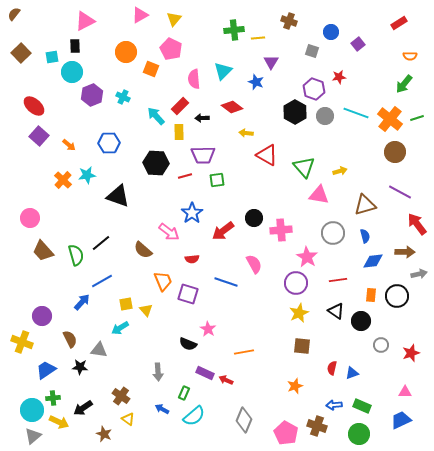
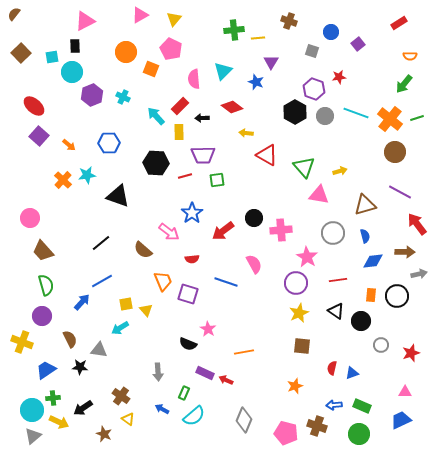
green semicircle at (76, 255): moved 30 px left, 30 px down
pink pentagon at (286, 433): rotated 15 degrees counterclockwise
